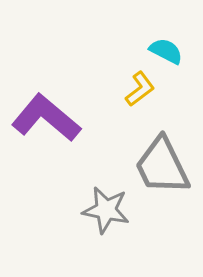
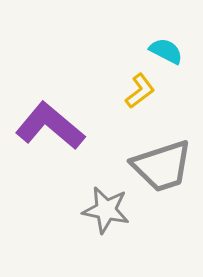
yellow L-shape: moved 2 px down
purple L-shape: moved 4 px right, 8 px down
gray trapezoid: rotated 82 degrees counterclockwise
